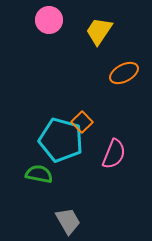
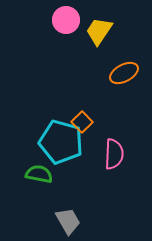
pink circle: moved 17 px right
cyan pentagon: moved 2 px down
pink semicircle: rotated 20 degrees counterclockwise
